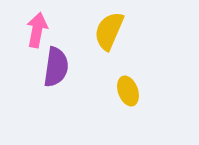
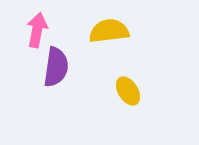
yellow semicircle: rotated 60 degrees clockwise
yellow ellipse: rotated 12 degrees counterclockwise
